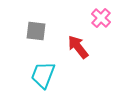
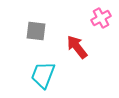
pink cross: rotated 18 degrees clockwise
red arrow: moved 1 px left
